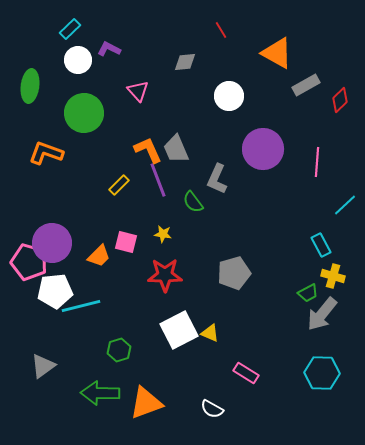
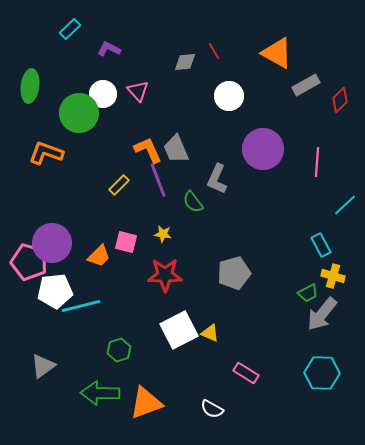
red line at (221, 30): moved 7 px left, 21 px down
white circle at (78, 60): moved 25 px right, 34 px down
green circle at (84, 113): moved 5 px left
